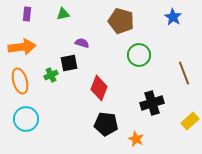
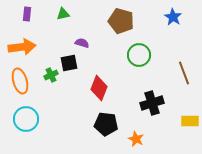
yellow rectangle: rotated 42 degrees clockwise
